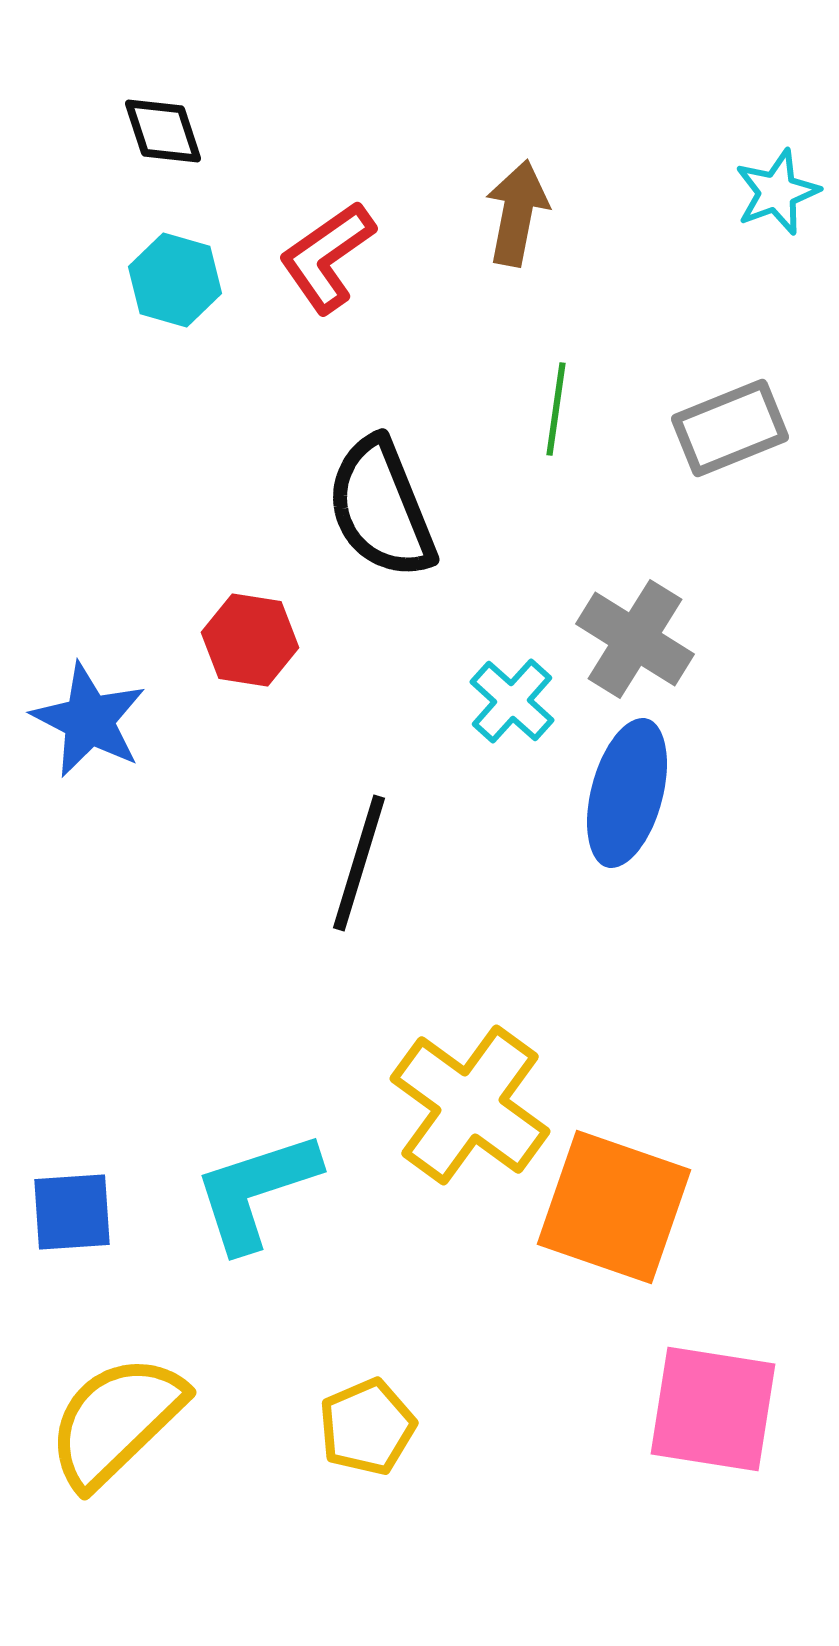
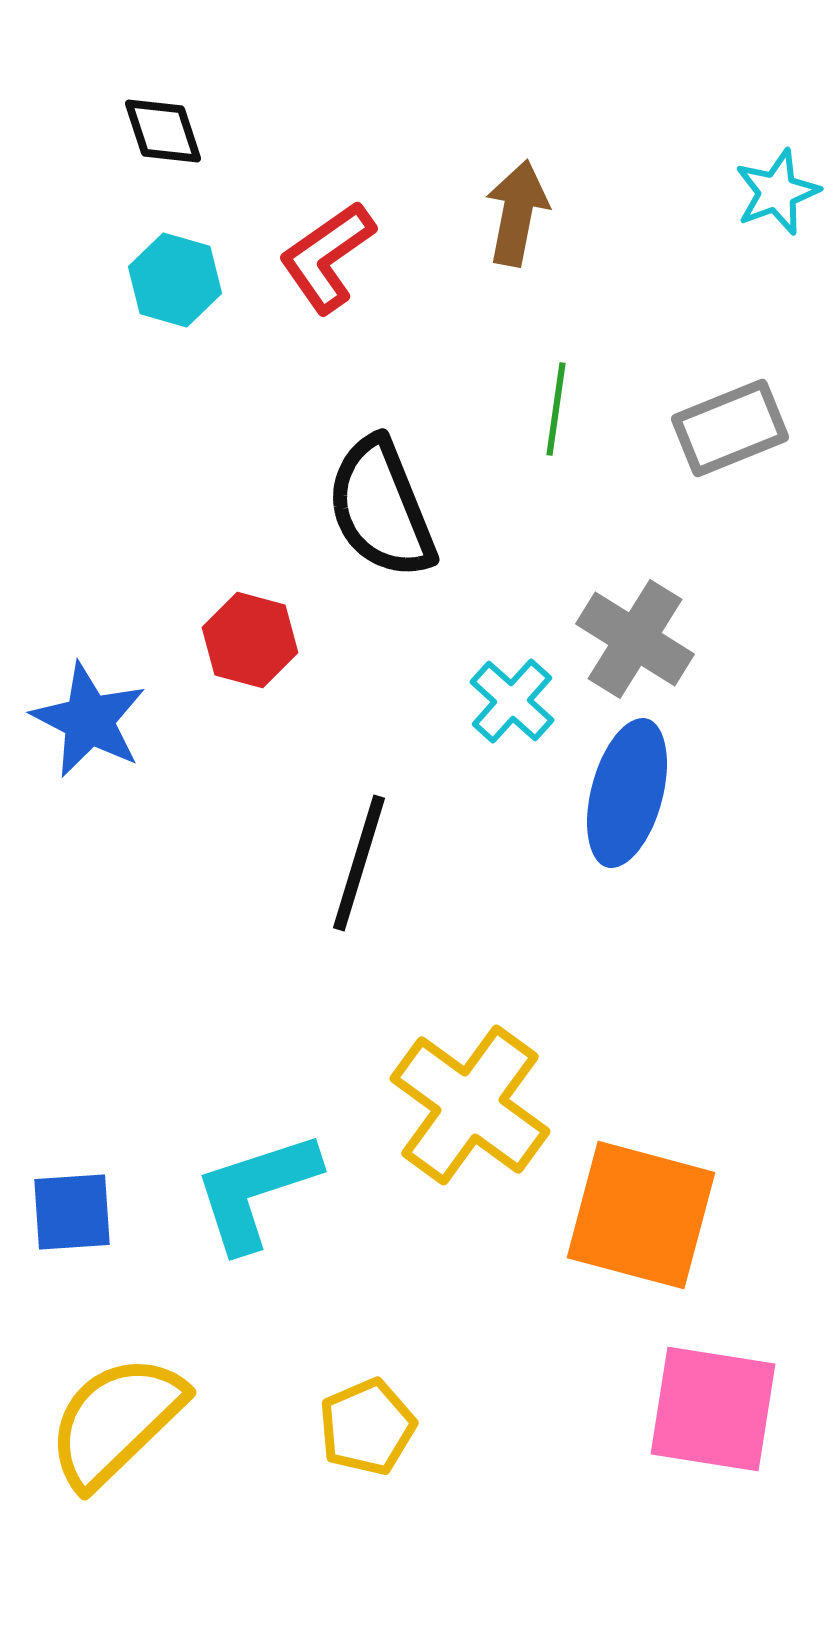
red hexagon: rotated 6 degrees clockwise
orange square: moved 27 px right, 8 px down; rotated 4 degrees counterclockwise
